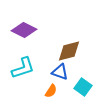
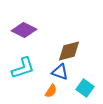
cyan square: moved 2 px right, 1 px down
